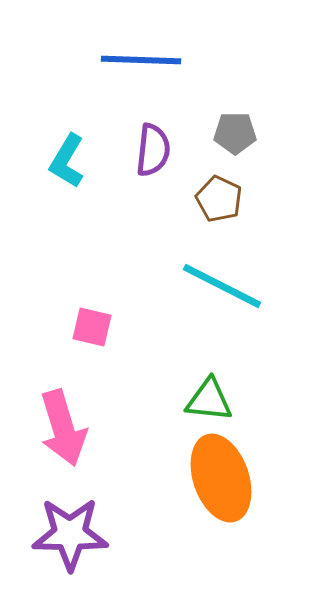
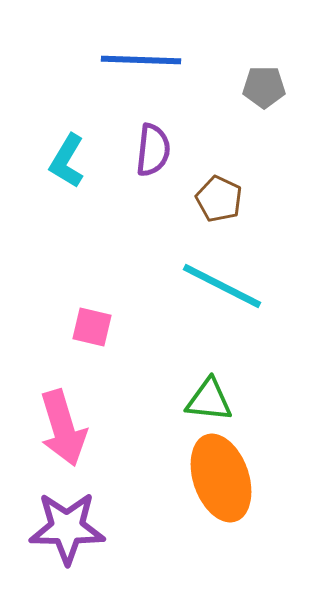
gray pentagon: moved 29 px right, 46 px up
purple star: moved 3 px left, 6 px up
